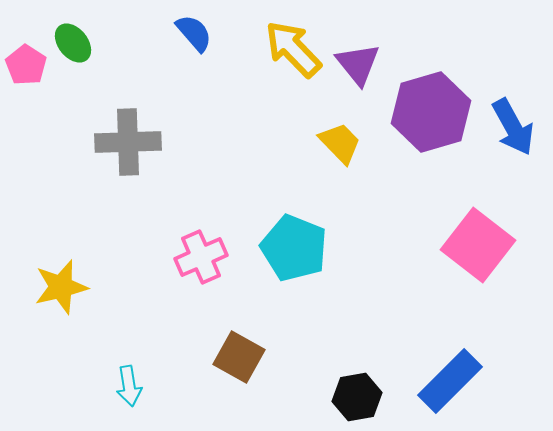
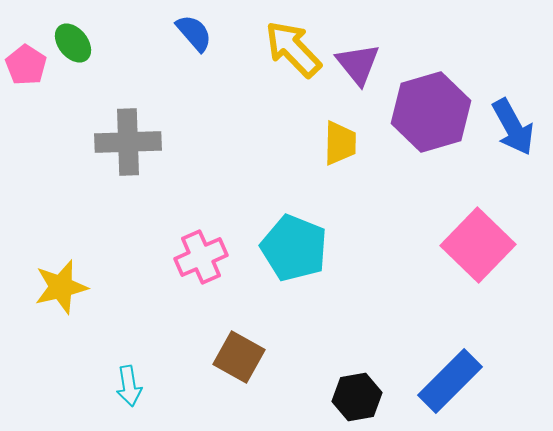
yellow trapezoid: rotated 45 degrees clockwise
pink square: rotated 6 degrees clockwise
